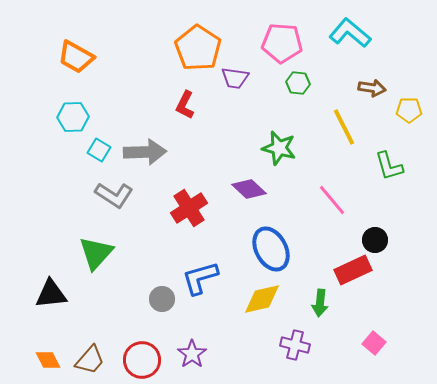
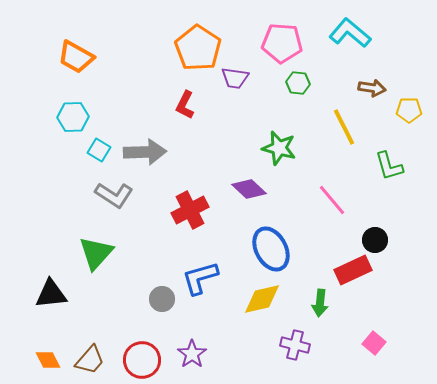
red cross: moved 1 px right, 2 px down; rotated 6 degrees clockwise
